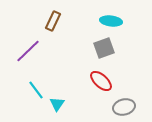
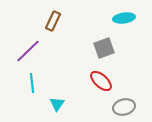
cyan ellipse: moved 13 px right, 3 px up; rotated 15 degrees counterclockwise
cyan line: moved 4 px left, 7 px up; rotated 30 degrees clockwise
